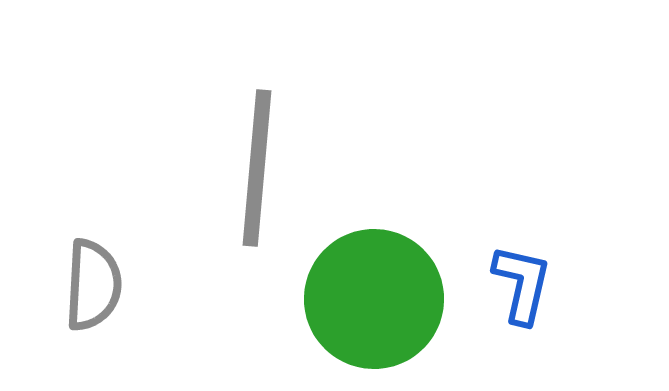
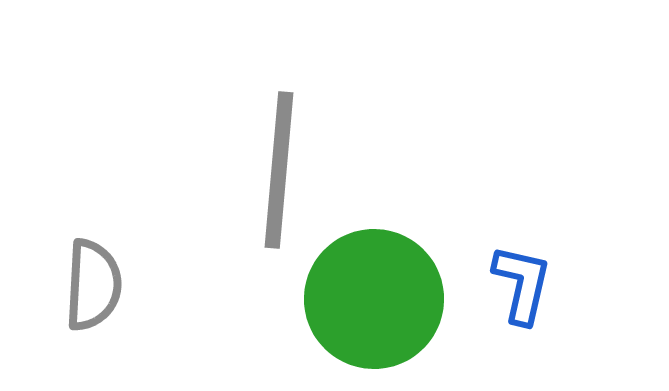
gray line: moved 22 px right, 2 px down
